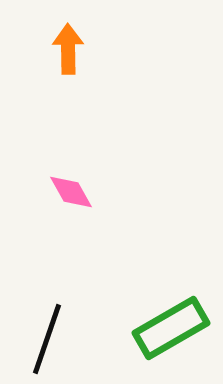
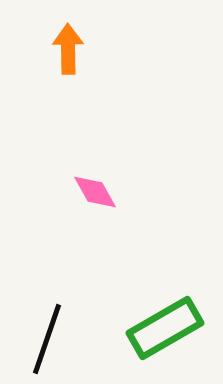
pink diamond: moved 24 px right
green rectangle: moved 6 px left
